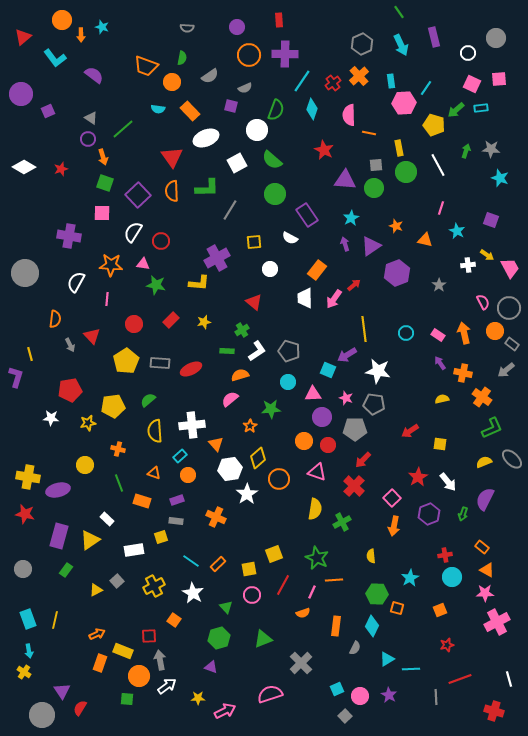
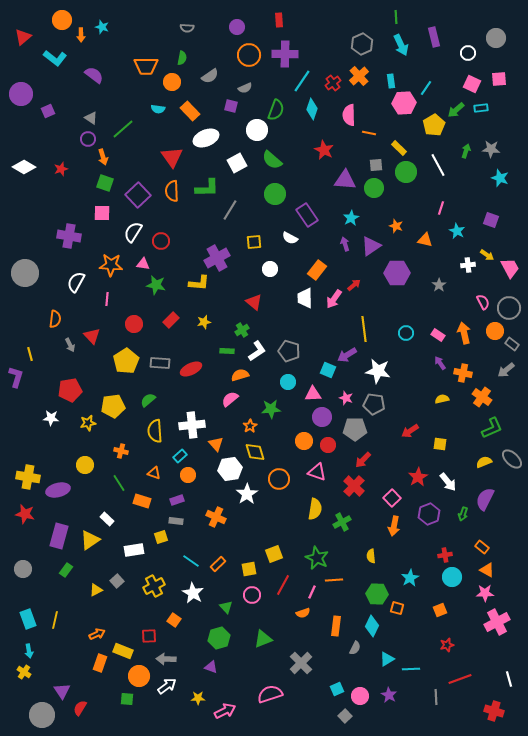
green line at (399, 12): moved 3 px left, 5 px down; rotated 32 degrees clockwise
cyan L-shape at (55, 58): rotated 15 degrees counterclockwise
orange trapezoid at (146, 66): rotated 20 degrees counterclockwise
yellow pentagon at (434, 125): rotated 25 degrees clockwise
yellow rectangle at (399, 148): rotated 35 degrees counterclockwise
purple hexagon at (397, 273): rotated 20 degrees clockwise
orange cross at (118, 449): moved 3 px right, 2 px down
yellow diamond at (258, 458): moved 3 px left, 6 px up; rotated 65 degrees counterclockwise
green line at (119, 483): rotated 12 degrees counterclockwise
gray arrow at (160, 660): moved 6 px right, 1 px up; rotated 78 degrees counterclockwise
